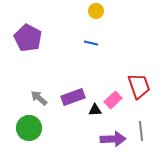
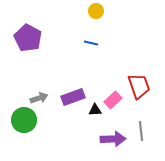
gray arrow: rotated 120 degrees clockwise
green circle: moved 5 px left, 8 px up
